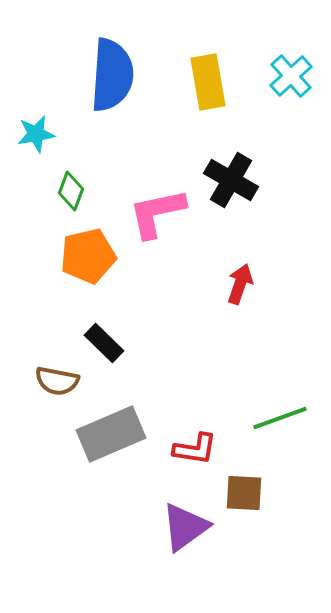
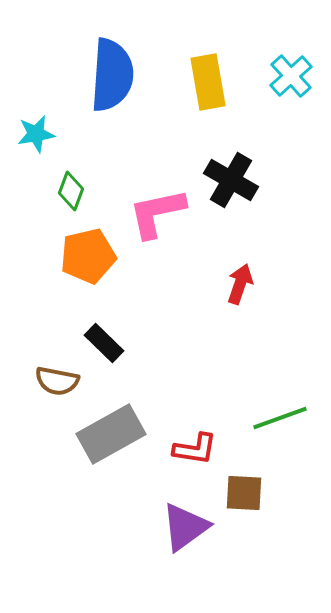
gray rectangle: rotated 6 degrees counterclockwise
